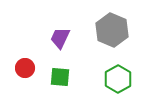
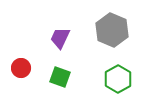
red circle: moved 4 px left
green square: rotated 15 degrees clockwise
